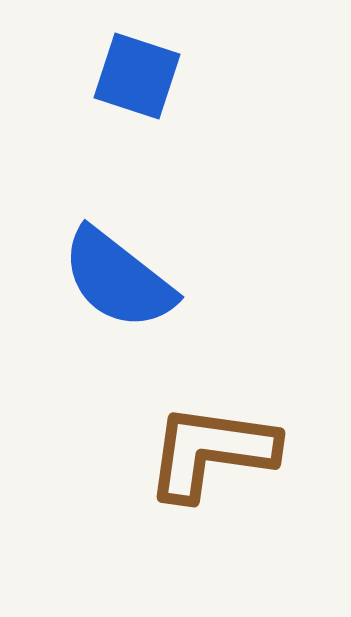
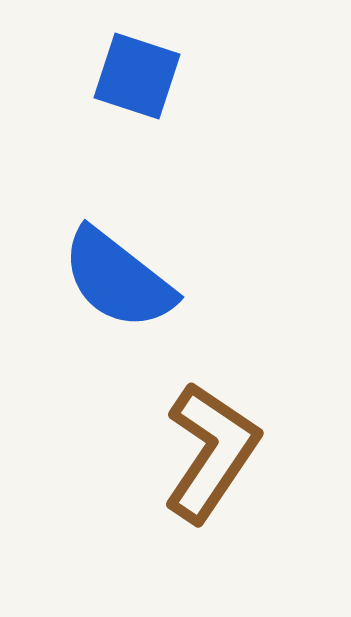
brown L-shape: rotated 116 degrees clockwise
